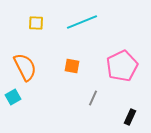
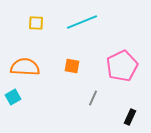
orange semicircle: rotated 60 degrees counterclockwise
